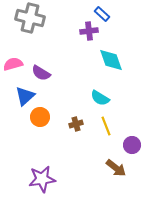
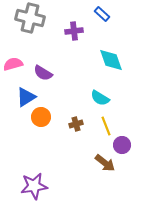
purple cross: moved 15 px left
purple semicircle: moved 2 px right
blue triangle: moved 1 px right, 1 px down; rotated 10 degrees clockwise
orange circle: moved 1 px right
purple circle: moved 10 px left
brown arrow: moved 11 px left, 5 px up
purple star: moved 8 px left, 7 px down
